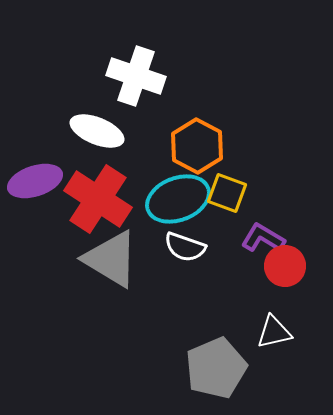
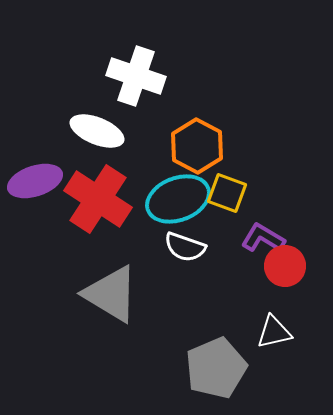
gray triangle: moved 35 px down
